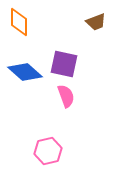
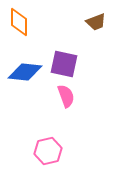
blue diamond: rotated 36 degrees counterclockwise
